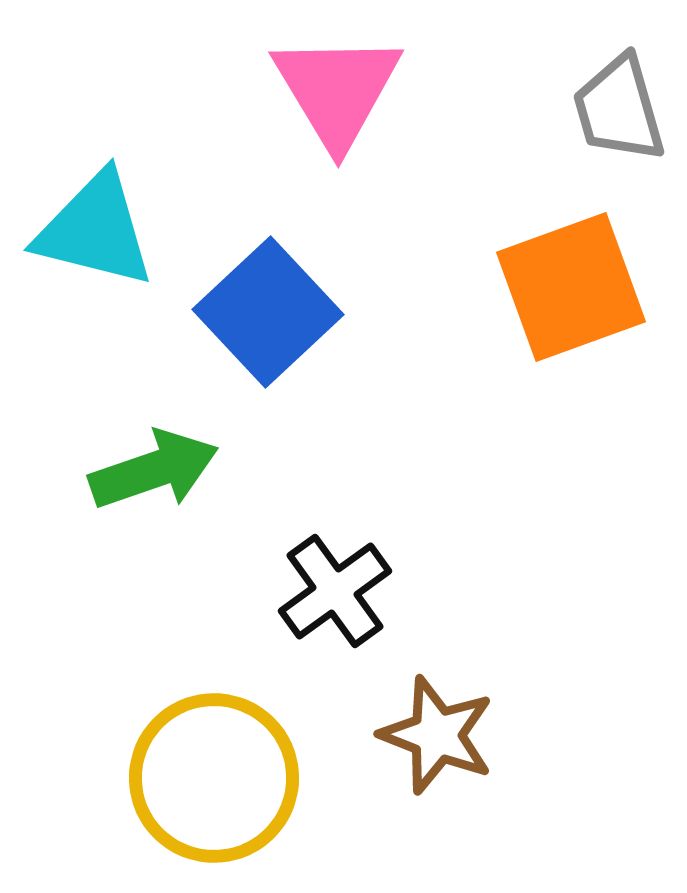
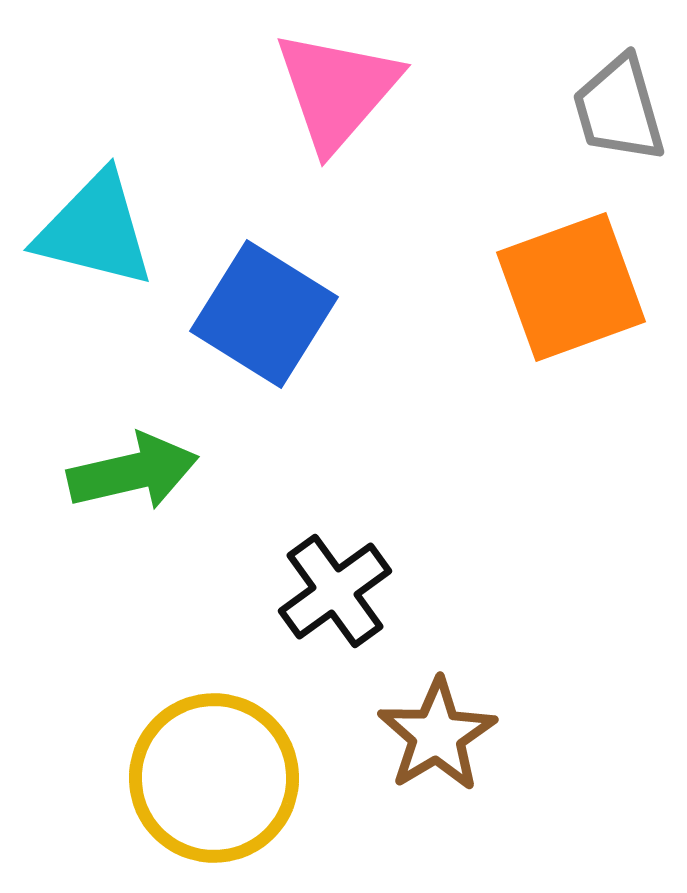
pink triangle: rotated 12 degrees clockwise
blue square: moved 4 px left, 2 px down; rotated 15 degrees counterclockwise
green arrow: moved 21 px left, 2 px down; rotated 6 degrees clockwise
brown star: rotated 20 degrees clockwise
